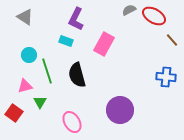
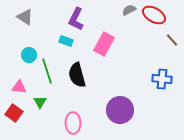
red ellipse: moved 1 px up
blue cross: moved 4 px left, 2 px down
pink triangle: moved 6 px left, 1 px down; rotated 21 degrees clockwise
pink ellipse: moved 1 px right, 1 px down; rotated 30 degrees clockwise
